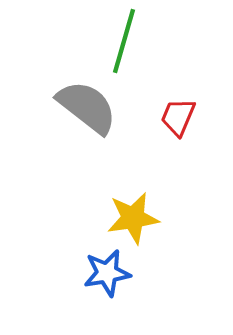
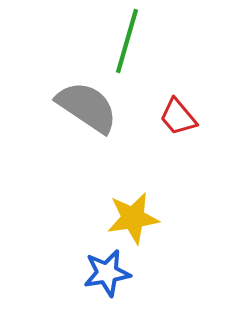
green line: moved 3 px right
gray semicircle: rotated 4 degrees counterclockwise
red trapezoid: rotated 63 degrees counterclockwise
